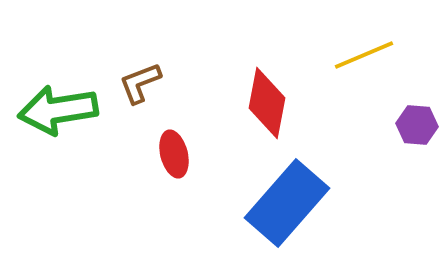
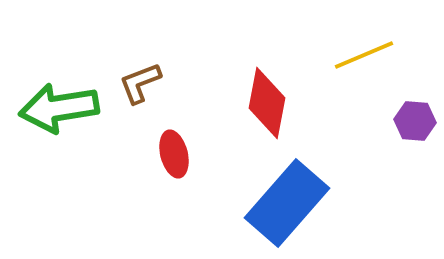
green arrow: moved 1 px right, 2 px up
purple hexagon: moved 2 px left, 4 px up
